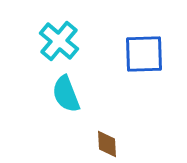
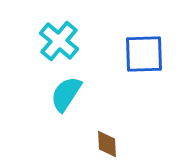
cyan semicircle: rotated 54 degrees clockwise
